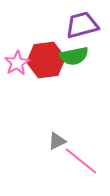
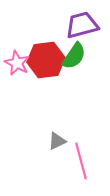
green semicircle: rotated 44 degrees counterclockwise
pink star: rotated 15 degrees counterclockwise
pink line: rotated 36 degrees clockwise
